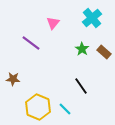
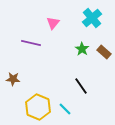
purple line: rotated 24 degrees counterclockwise
